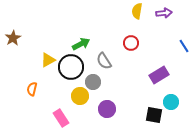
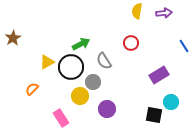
yellow triangle: moved 1 px left, 2 px down
orange semicircle: rotated 32 degrees clockwise
